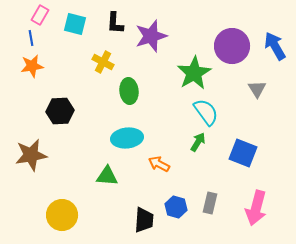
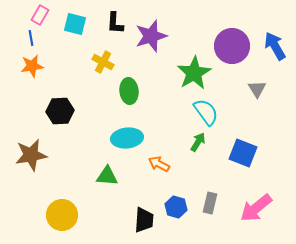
pink arrow: rotated 36 degrees clockwise
